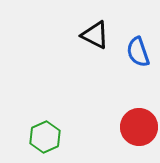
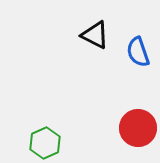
red circle: moved 1 px left, 1 px down
green hexagon: moved 6 px down
